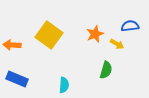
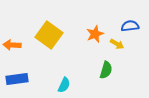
blue rectangle: rotated 30 degrees counterclockwise
cyan semicircle: rotated 21 degrees clockwise
